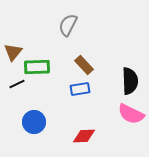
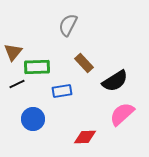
brown rectangle: moved 2 px up
black semicircle: moved 15 px left; rotated 60 degrees clockwise
blue rectangle: moved 18 px left, 2 px down
pink semicircle: moved 9 px left; rotated 112 degrees clockwise
blue circle: moved 1 px left, 3 px up
red diamond: moved 1 px right, 1 px down
